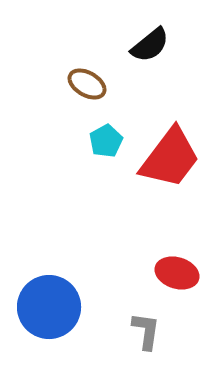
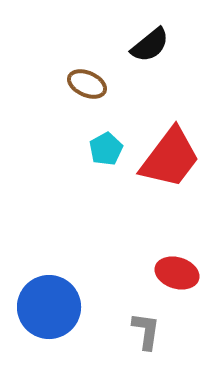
brown ellipse: rotated 6 degrees counterclockwise
cyan pentagon: moved 8 px down
